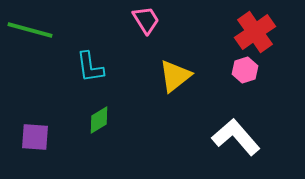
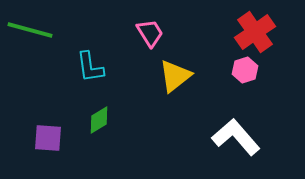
pink trapezoid: moved 4 px right, 13 px down
purple square: moved 13 px right, 1 px down
